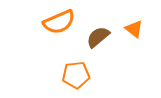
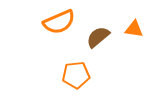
orange triangle: rotated 30 degrees counterclockwise
